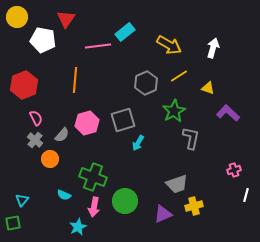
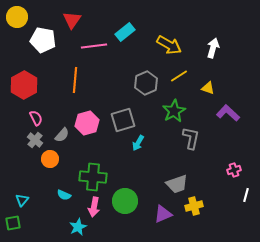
red triangle: moved 6 px right, 1 px down
pink line: moved 4 px left
red hexagon: rotated 8 degrees counterclockwise
green cross: rotated 16 degrees counterclockwise
